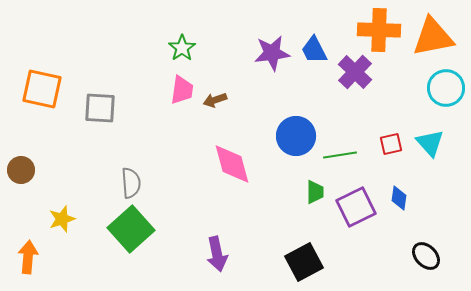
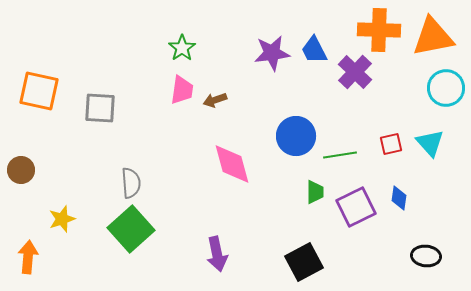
orange square: moved 3 px left, 2 px down
black ellipse: rotated 40 degrees counterclockwise
